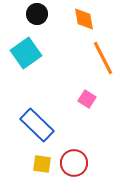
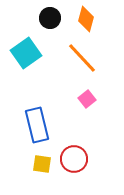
black circle: moved 13 px right, 4 px down
orange diamond: moved 2 px right; rotated 25 degrees clockwise
orange line: moved 21 px left; rotated 16 degrees counterclockwise
pink square: rotated 18 degrees clockwise
blue rectangle: rotated 32 degrees clockwise
red circle: moved 4 px up
